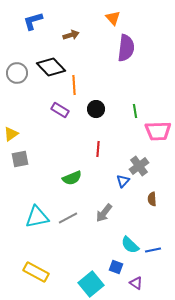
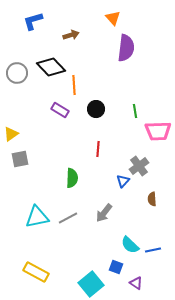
green semicircle: rotated 66 degrees counterclockwise
